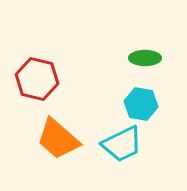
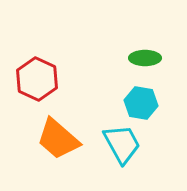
red hexagon: rotated 12 degrees clockwise
cyan hexagon: moved 1 px up
cyan trapezoid: rotated 93 degrees counterclockwise
